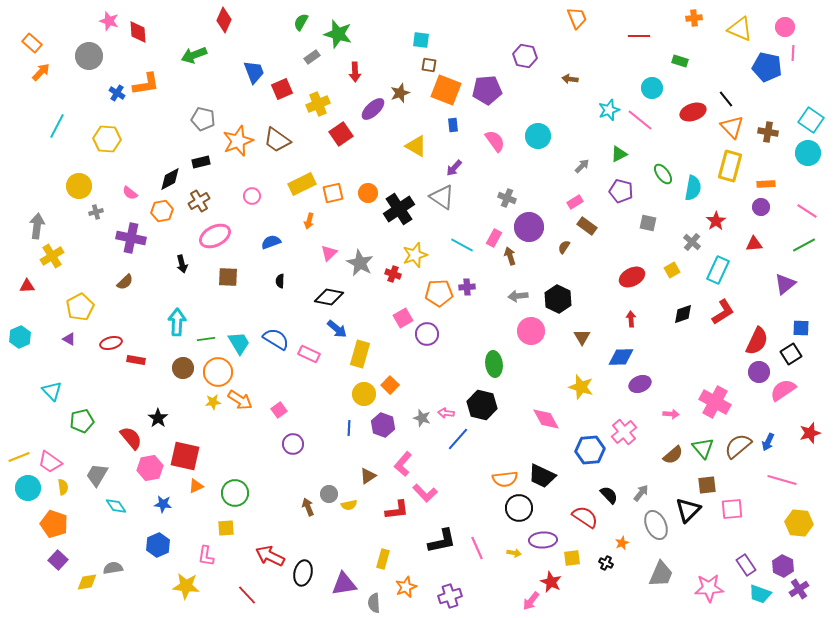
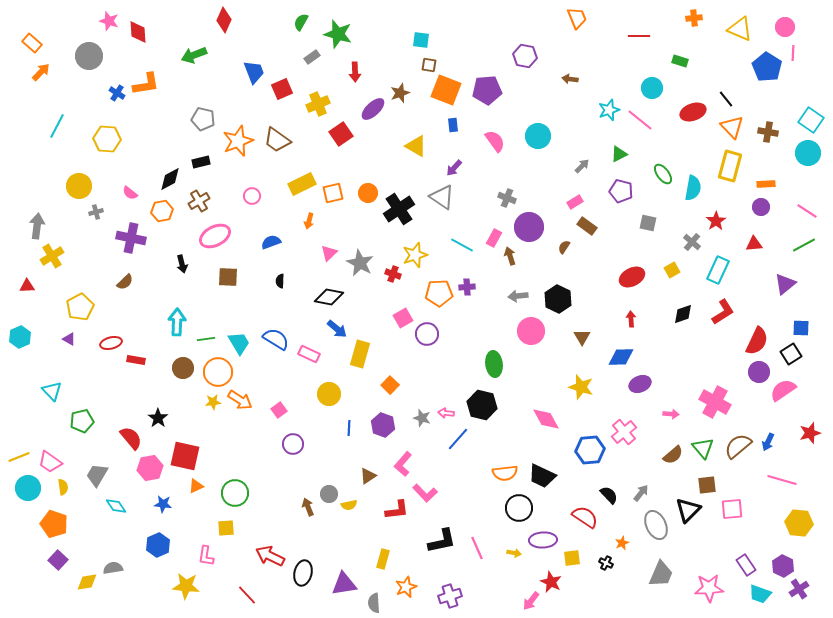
blue pentagon at (767, 67): rotated 20 degrees clockwise
yellow circle at (364, 394): moved 35 px left
orange semicircle at (505, 479): moved 6 px up
